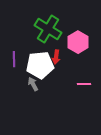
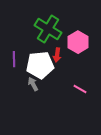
red arrow: moved 1 px right, 2 px up
pink line: moved 4 px left, 5 px down; rotated 32 degrees clockwise
